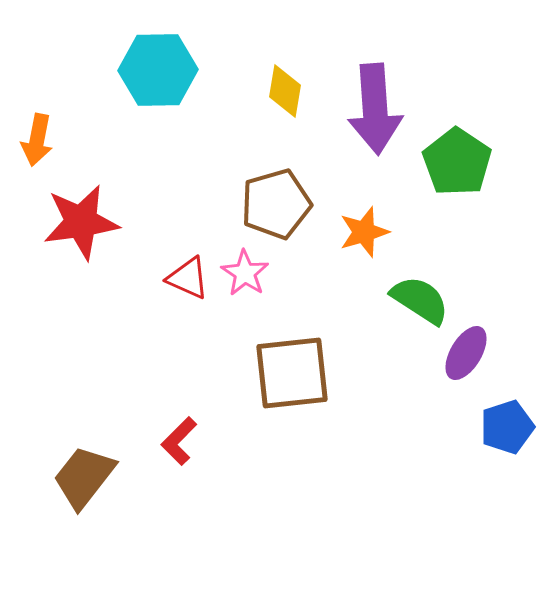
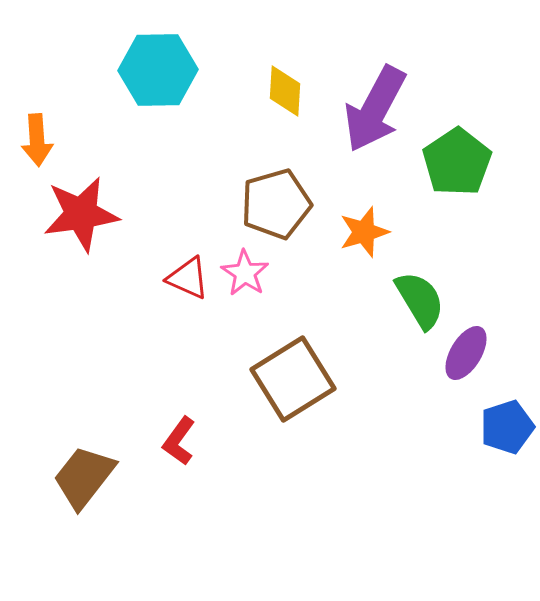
yellow diamond: rotated 6 degrees counterclockwise
purple arrow: rotated 32 degrees clockwise
orange arrow: rotated 15 degrees counterclockwise
green pentagon: rotated 4 degrees clockwise
red star: moved 8 px up
green semicircle: rotated 26 degrees clockwise
brown square: moved 1 px right, 6 px down; rotated 26 degrees counterclockwise
red L-shape: rotated 9 degrees counterclockwise
